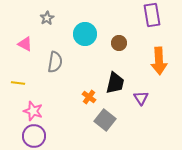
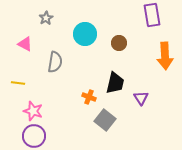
gray star: moved 1 px left
orange arrow: moved 6 px right, 5 px up
orange cross: rotated 16 degrees counterclockwise
